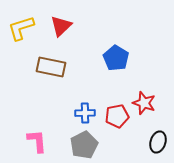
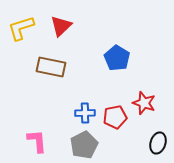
blue pentagon: moved 1 px right
red pentagon: moved 2 px left, 1 px down
black ellipse: moved 1 px down
